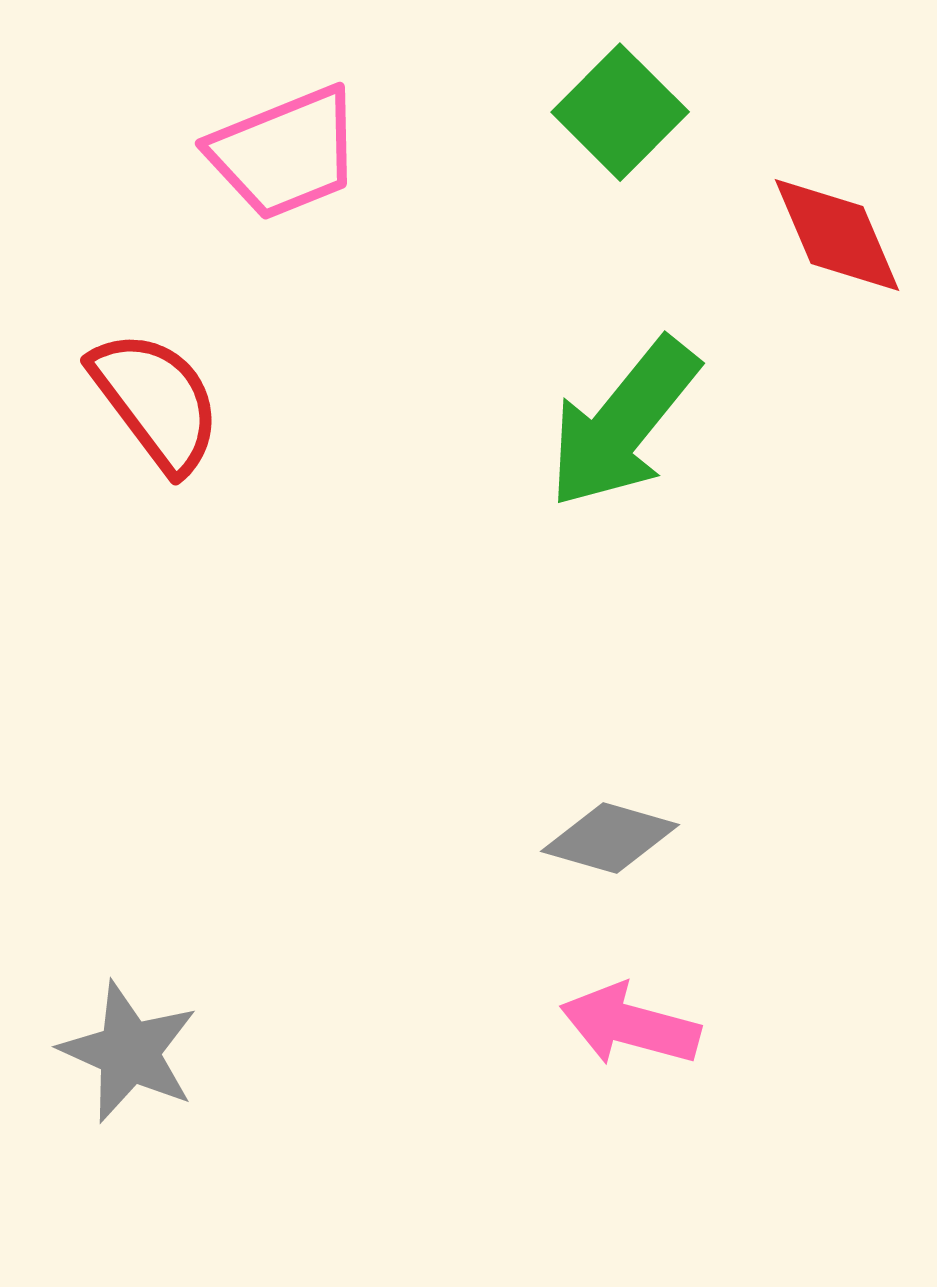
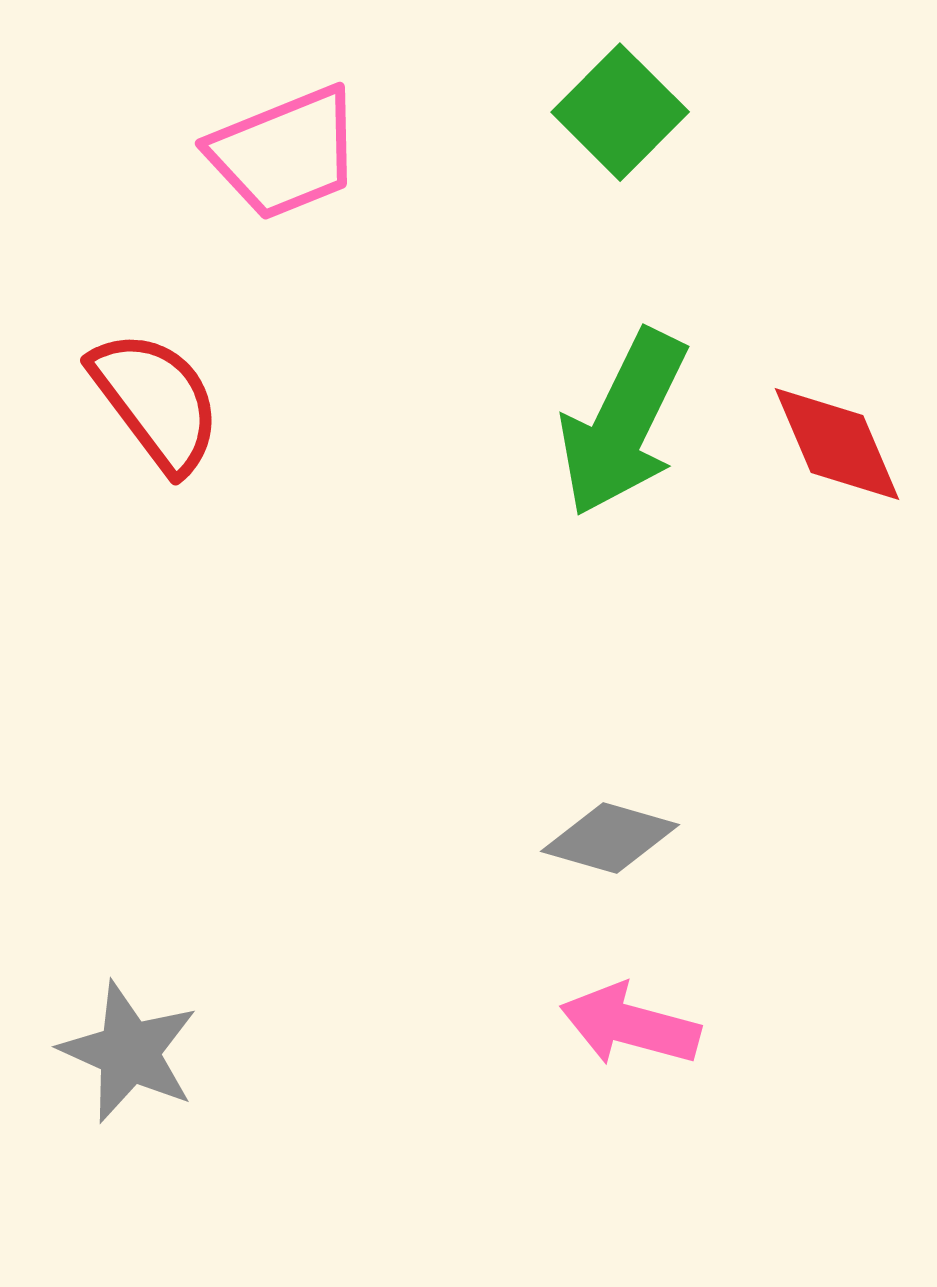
red diamond: moved 209 px down
green arrow: rotated 13 degrees counterclockwise
